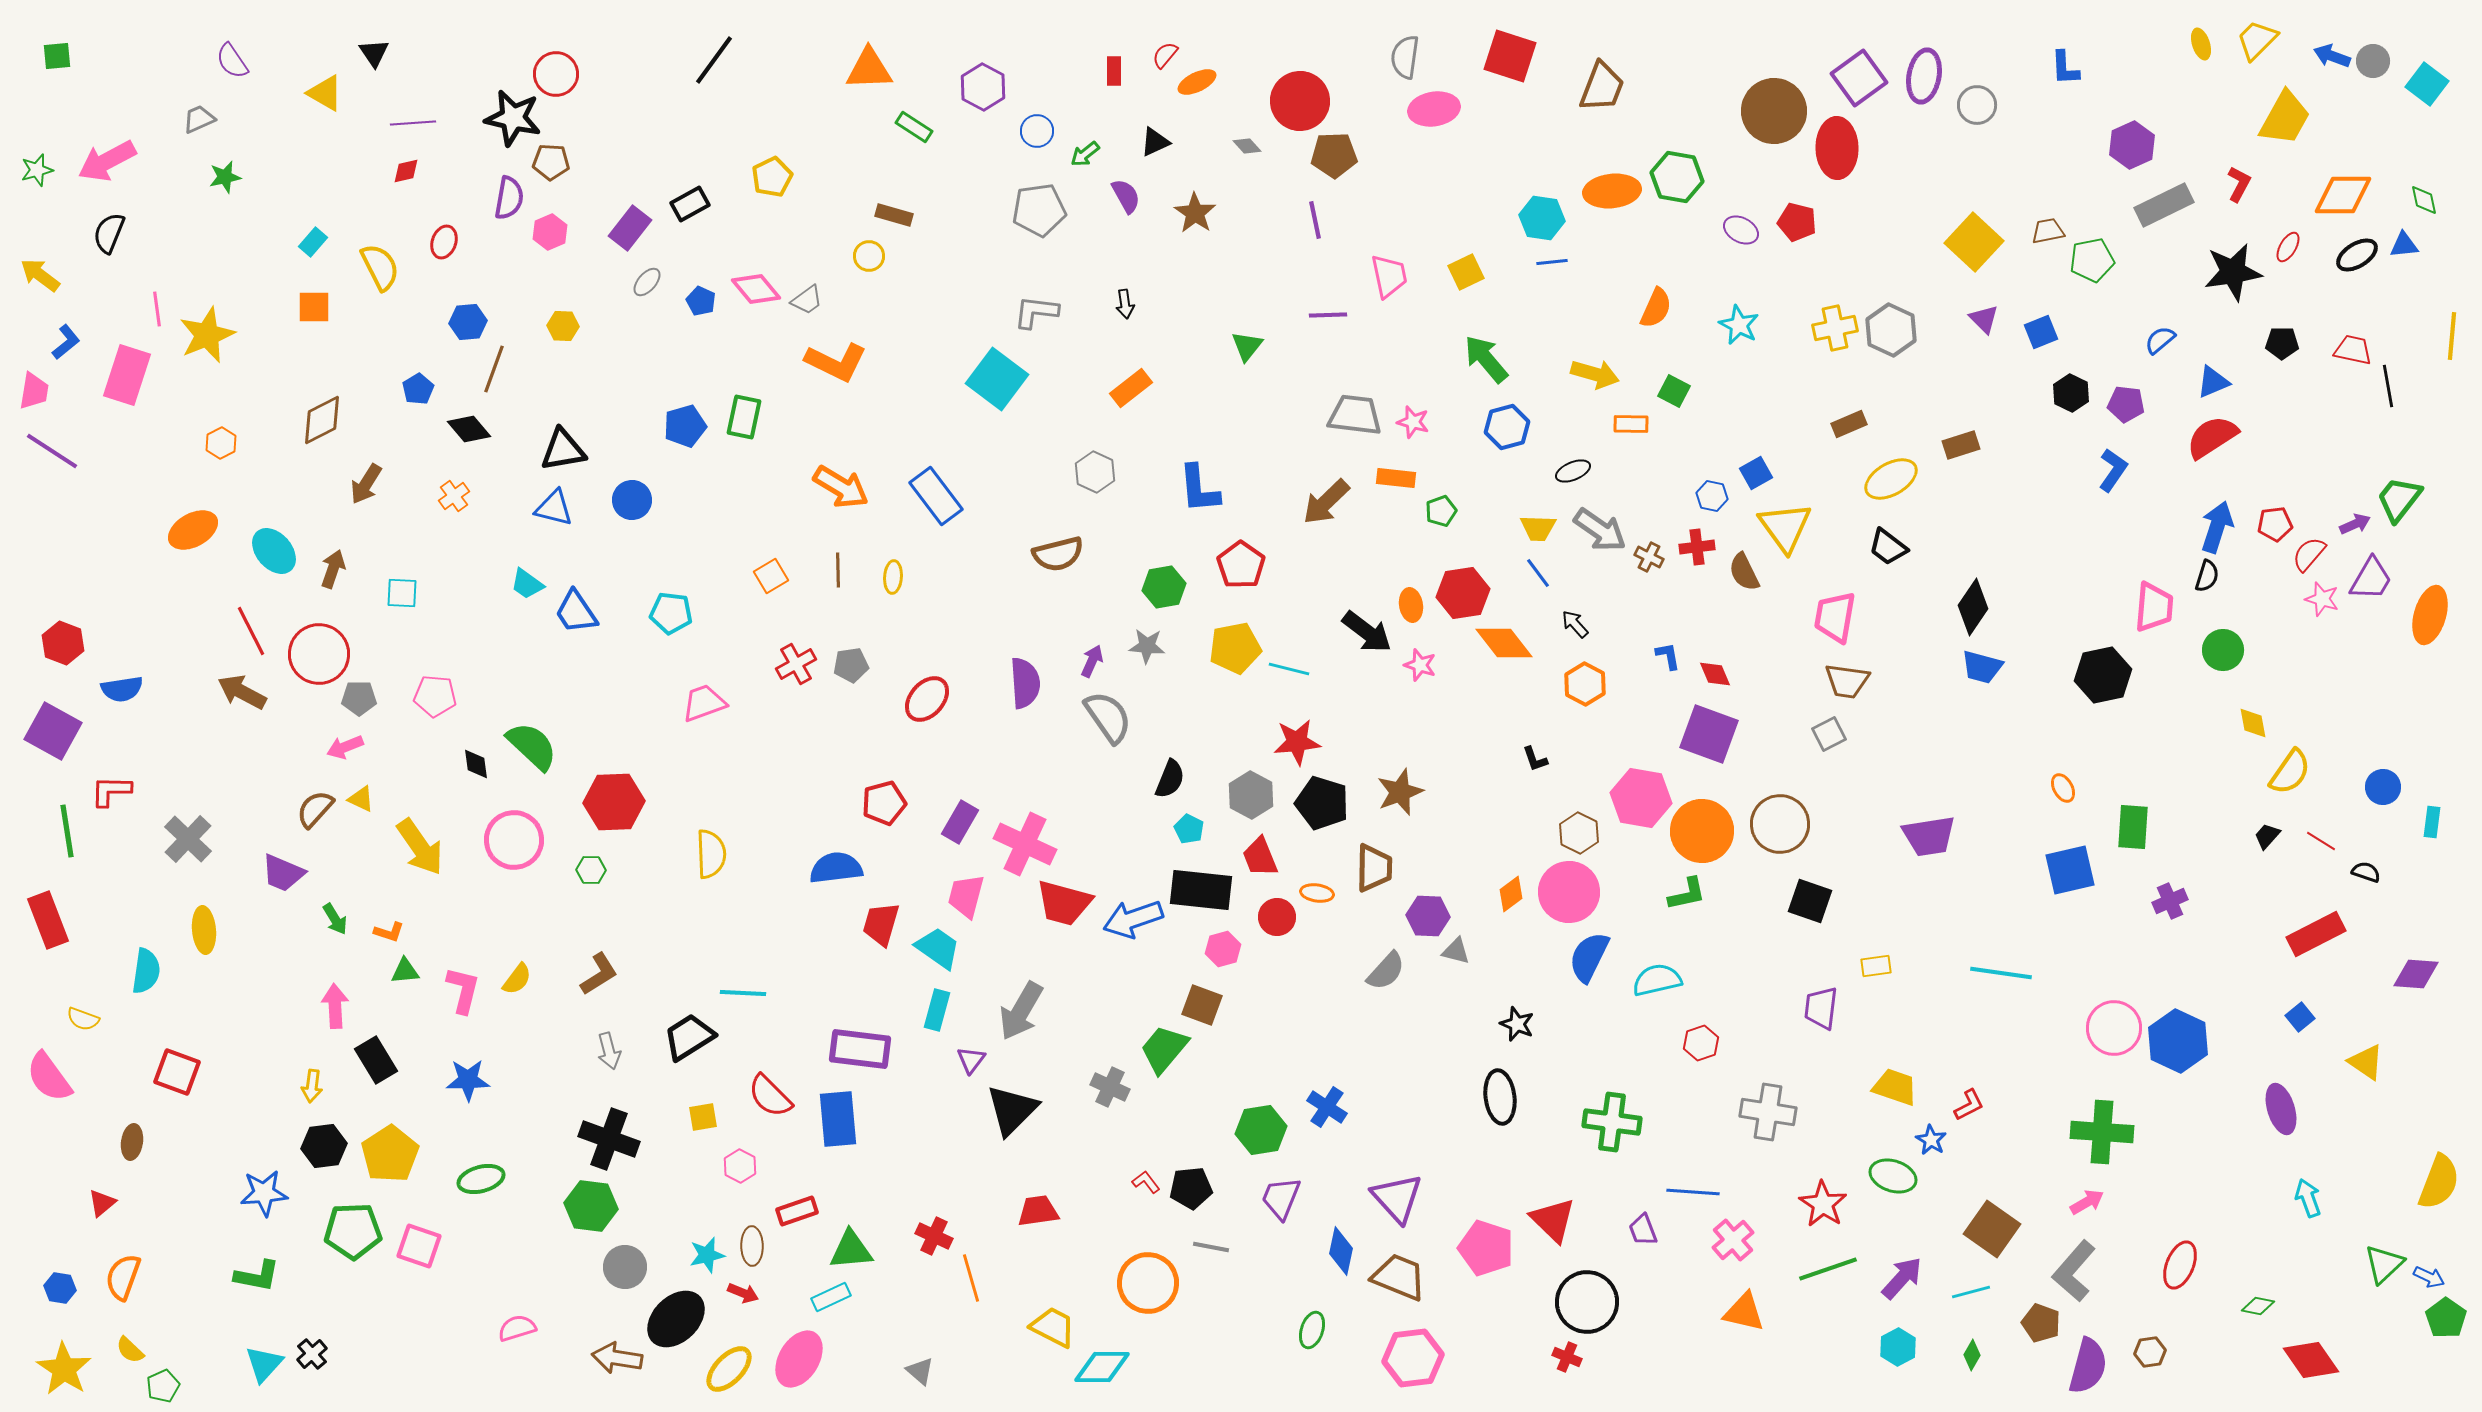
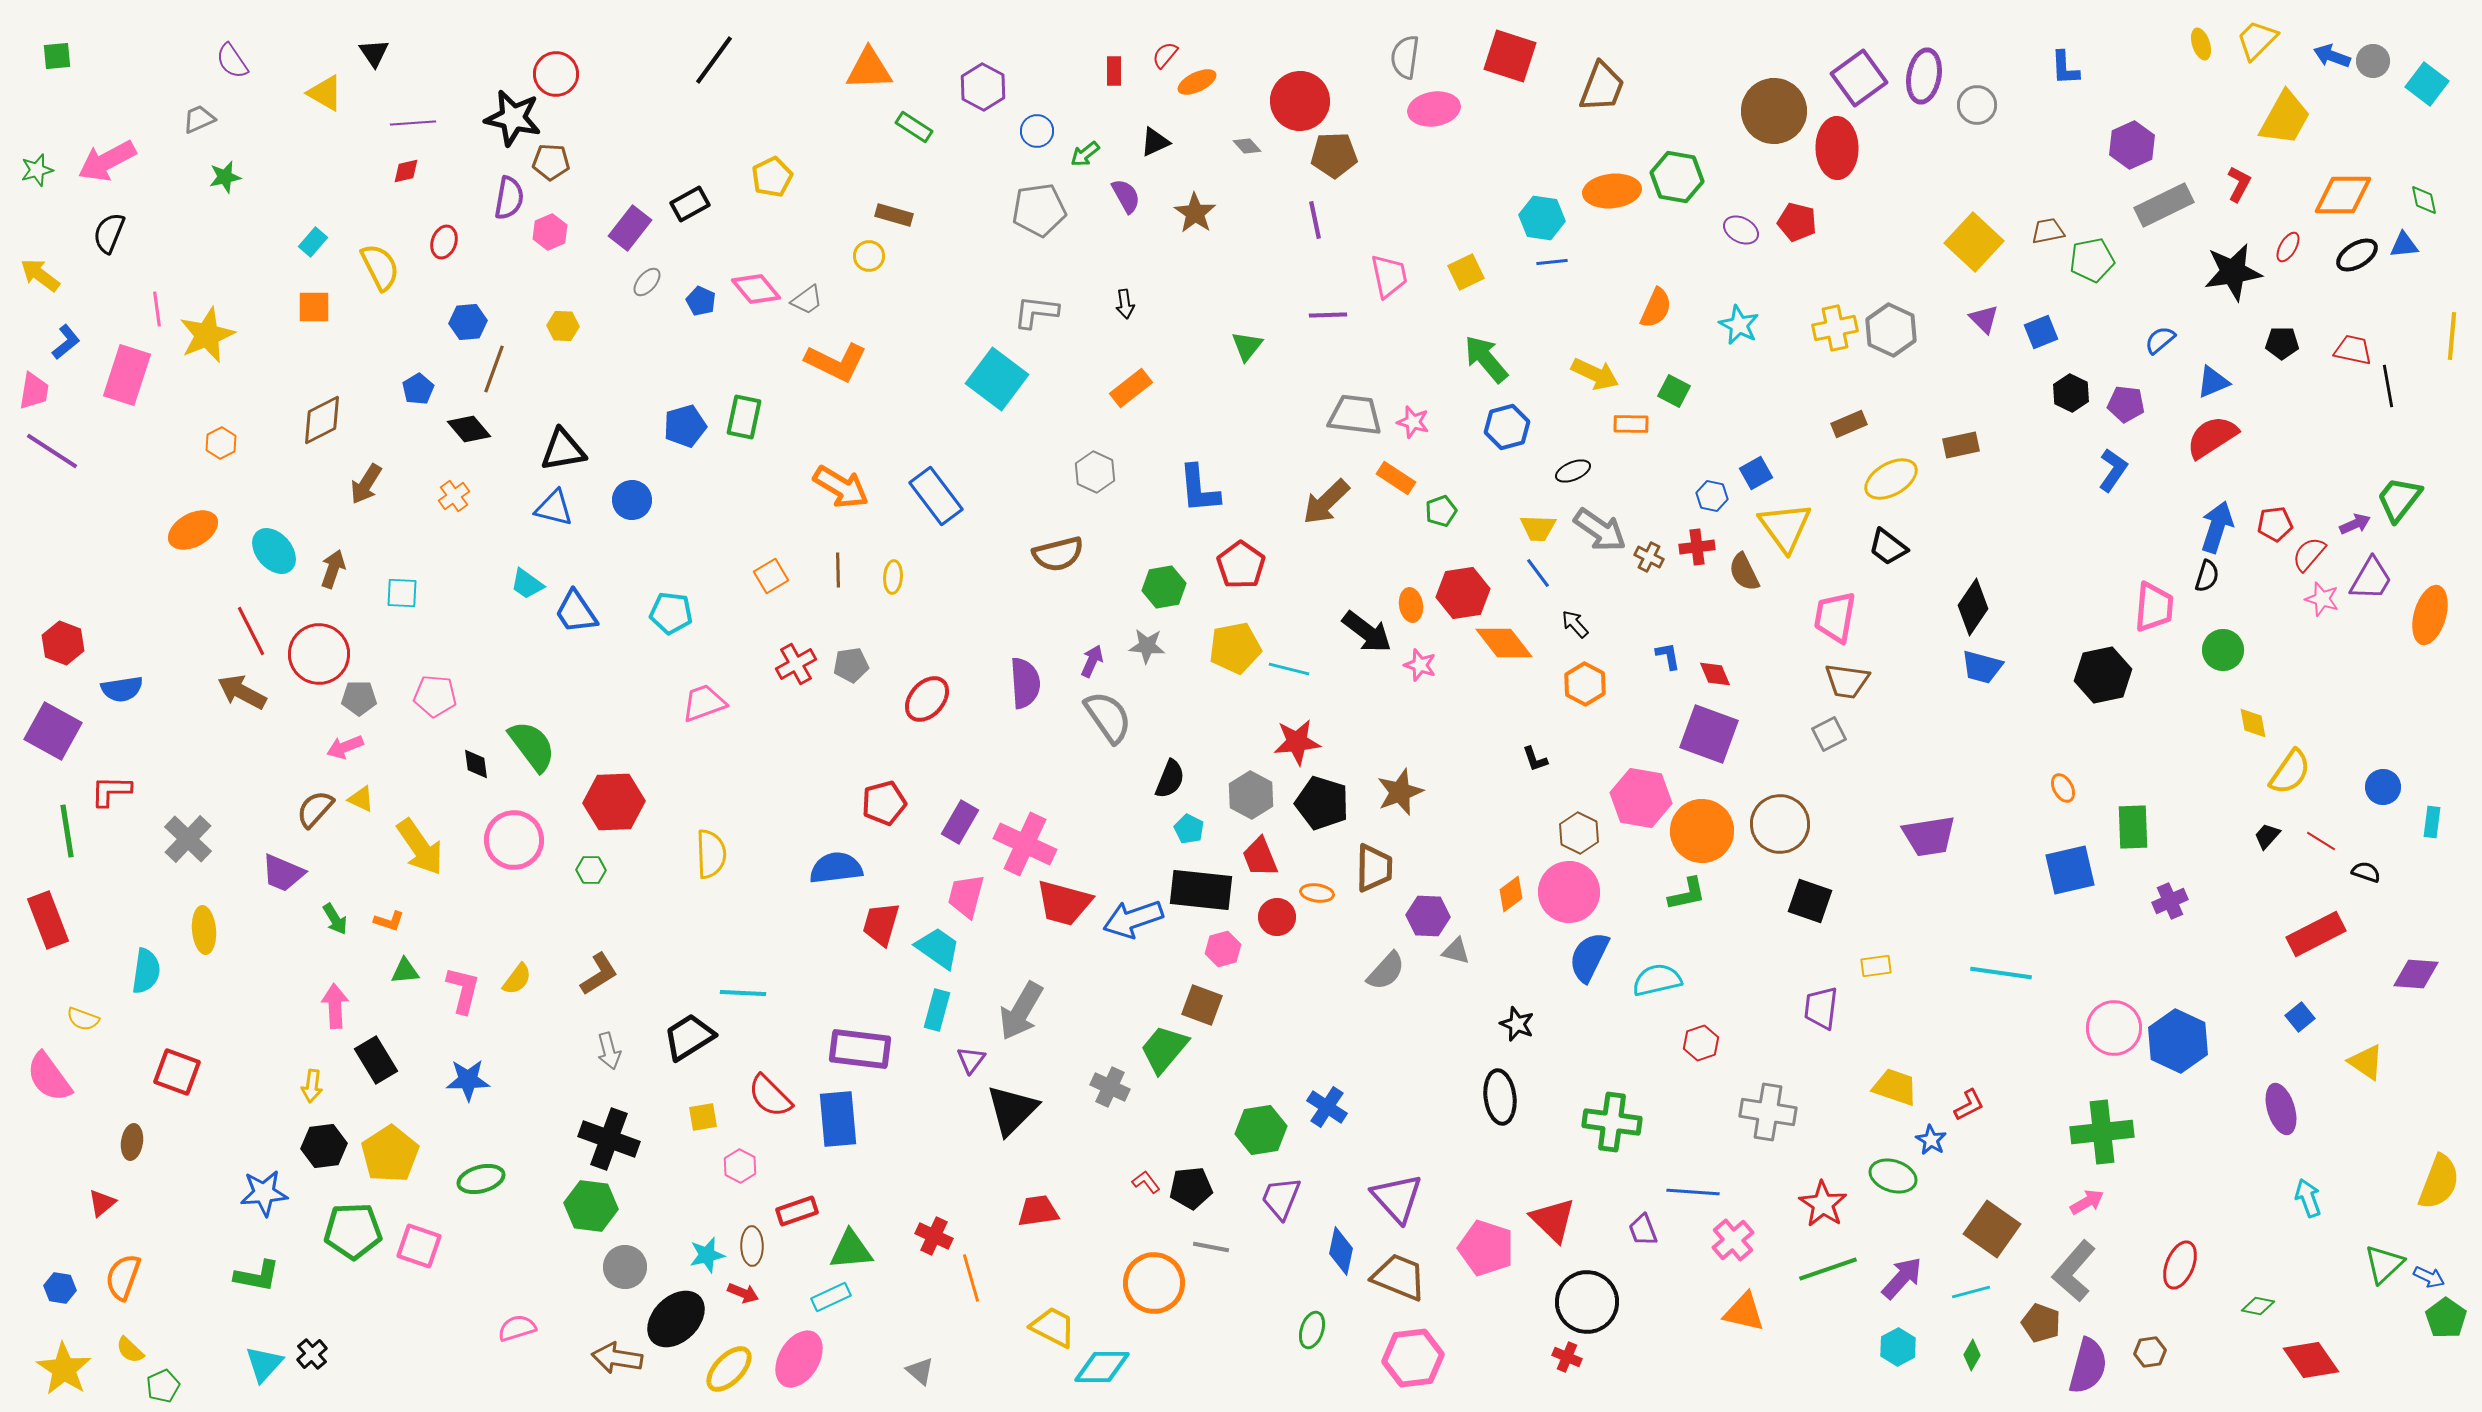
yellow arrow at (1595, 374): rotated 9 degrees clockwise
brown rectangle at (1961, 445): rotated 6 degrees clockwise
orange rectangle at (1396, 478): rotated 27 degrees clockwise
green semicircle at (532, 746): rotated 10 degrees clockwise
green rectangle at (2133, 827): rotated 6 degrees counterclockwise
orange L-shape at (389, 932): moved 11 px up
green cross at (2102, 1132): rotated 10 degrees counterclockwise
orange circle at (1148, 1283): moved 6 px right
